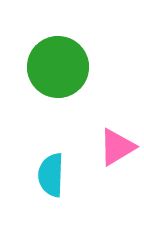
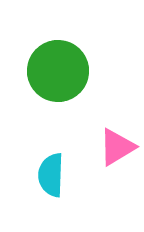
green circle: moved 4 px down
